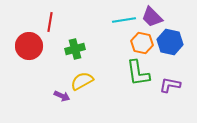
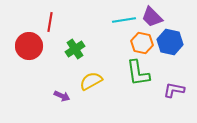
green cross: rotated 18 degrees counterclockwise
yellow semicircle: moved 9 px right
purple L-shape: moved 4 px right, 5 px down
